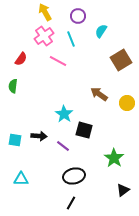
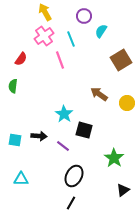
purple circle: moved 6 px right
pink line: moved 2 px right, 1 px up; rotated 42 degrees clockwise
black ellipse: rotated 50 degrees counterclockwise
